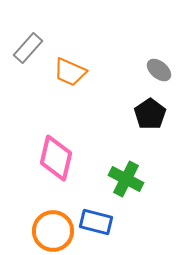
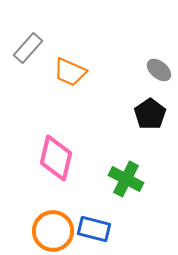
blue rectangle: moved 2 px left, 7 px down
